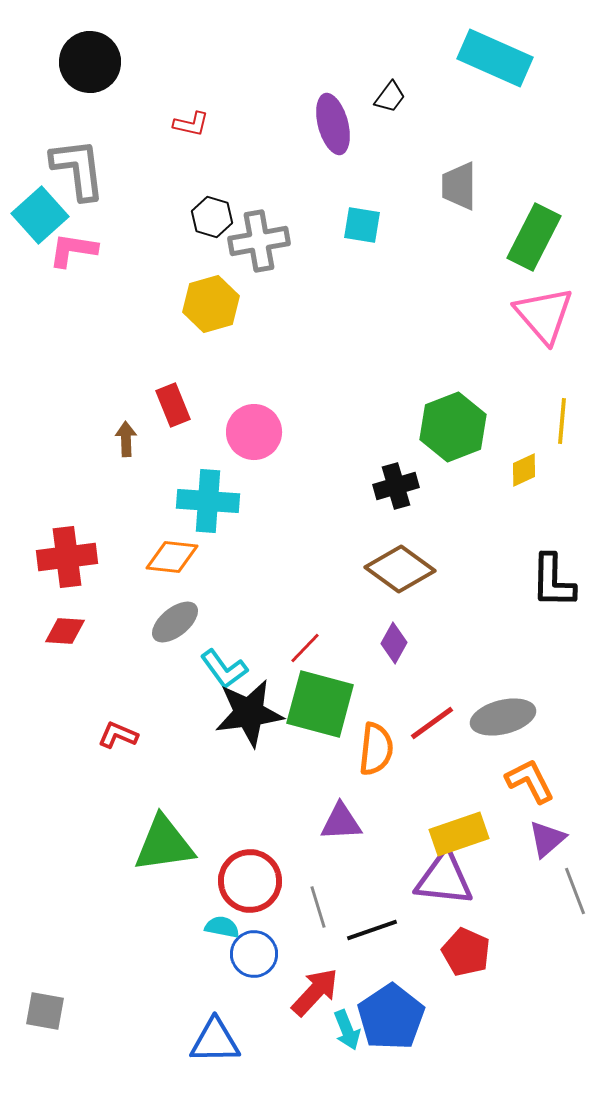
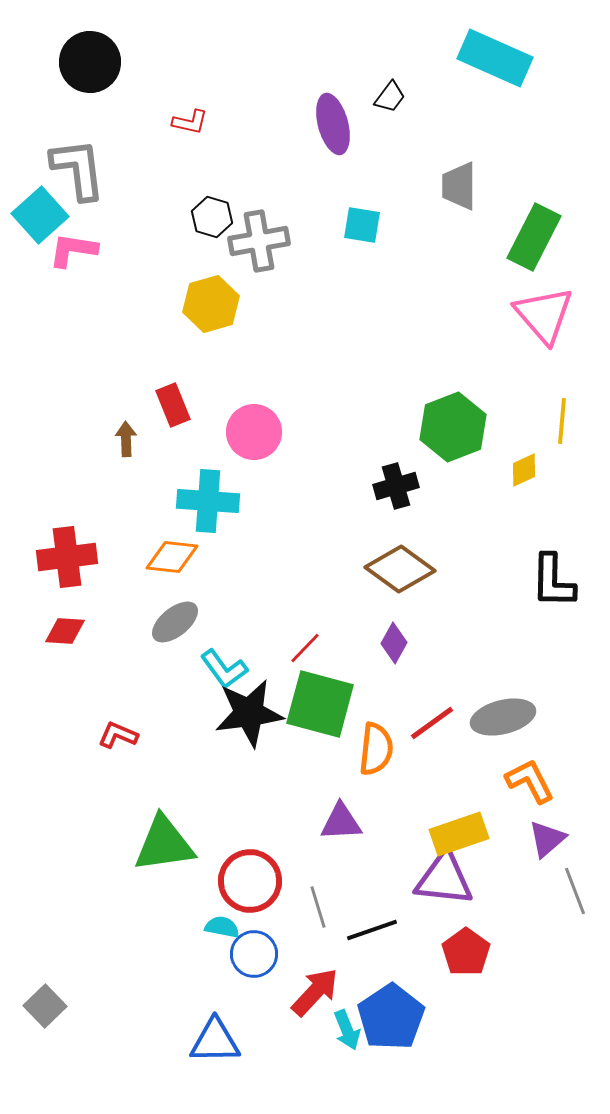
red L-shape at (191, 124): moved 1 px left, 2 px up
red pentagon at (466, 952): rotated 12 degrees clockwise
gray square at (45, 1011): moved 5 px up; rotated 36 degrees clockwise
